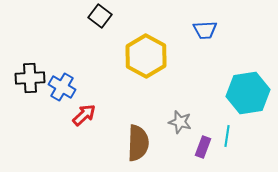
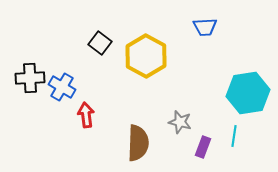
black square: moved 27 px down
blue trapezoid: moved 3 px up
red arrow: moved 2 px right; rotated 55 degrees counterclockwise
cyan line: moved 7 px right
